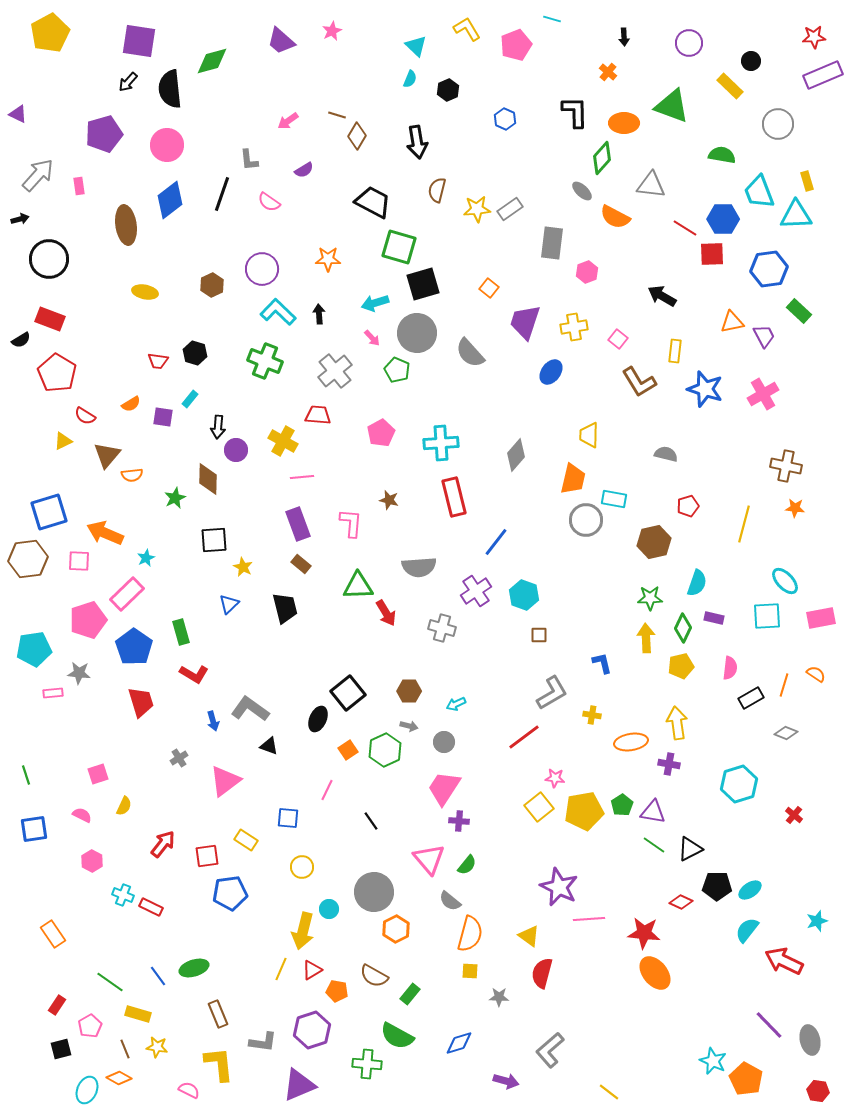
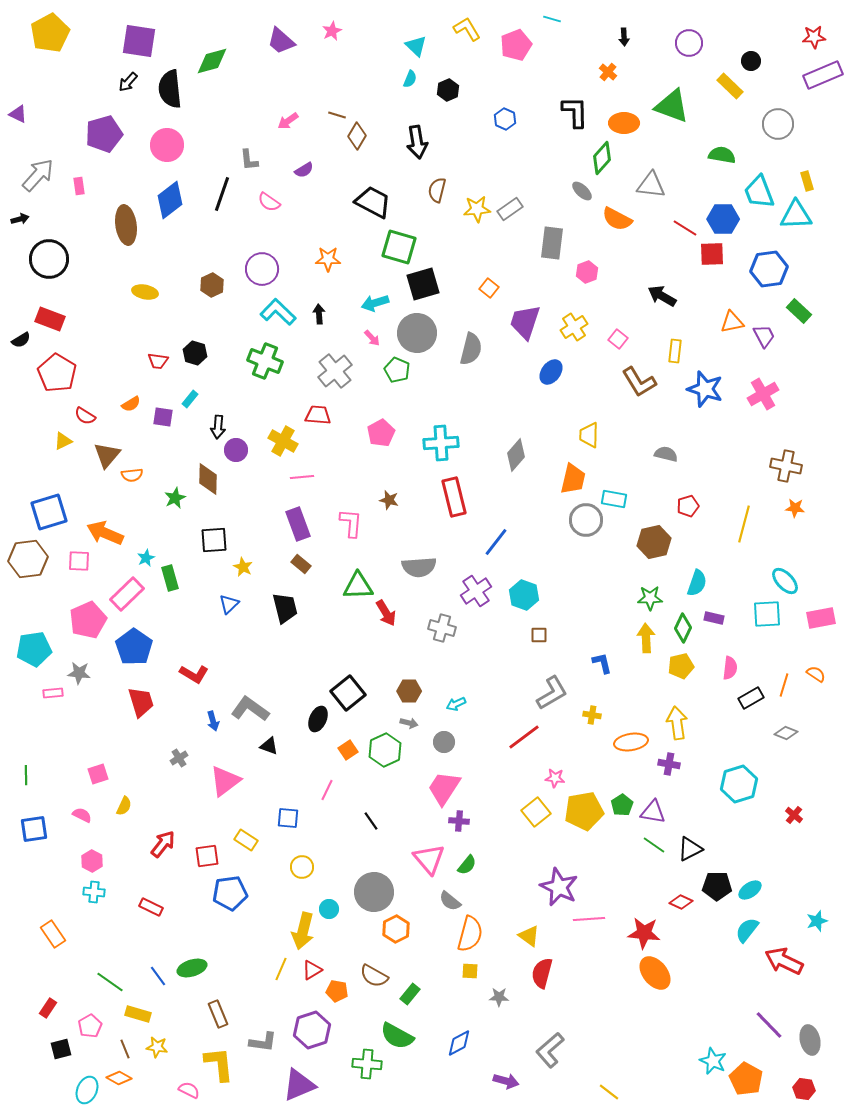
orange semicircle at (615, 217): moved 2 px right, 2 px down
yellow cross at (574, 327): rotated 24 degrees counterclockwise
gray semicircle at (470, 353): moved 1 px right, 4 px up; rotated 124 degrees counterclockwise
cyan square at (767, 616): moved 2 px up
pink pentagon at (88, 620): rotated 6 degrees counterclockwise
green rectangle at (181, 632): moved 11 px left, 54 px up
gray arrow at (409, 726): moved 3 px up
green line at (26, 775): rotated 18 degrees clockwise
yellow square at (539, 807): moved 3 px left, 5 px down
cyan cross at (123, 895): moved 29 px left, 3 px up; rotated 15 degrees counterclockwise
green ellipse at (194, 968): moved 2 px left
red rectangle at (57, 1005): moved 9 px left, 3 px down
blue diamond at (459, 1043): rotated 12 degrees counterclockwise
red hexagon at (818, 1091): moved 14 px left, 2 px up
